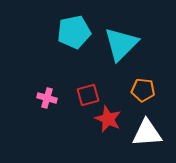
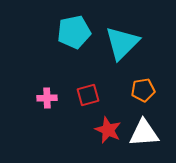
cyan triangle: moved 1 px right, 1 px up
orange pentagon: rotated 15 degrees counterclockwise
pink cross: rotated 18 degrees counterclockwise
red star: moved 11 px down
white triangle: moved 3 px left
